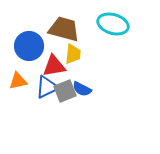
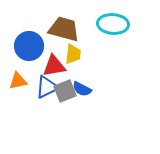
cyan ellipse: rotated 12 degrees counterclockwise
